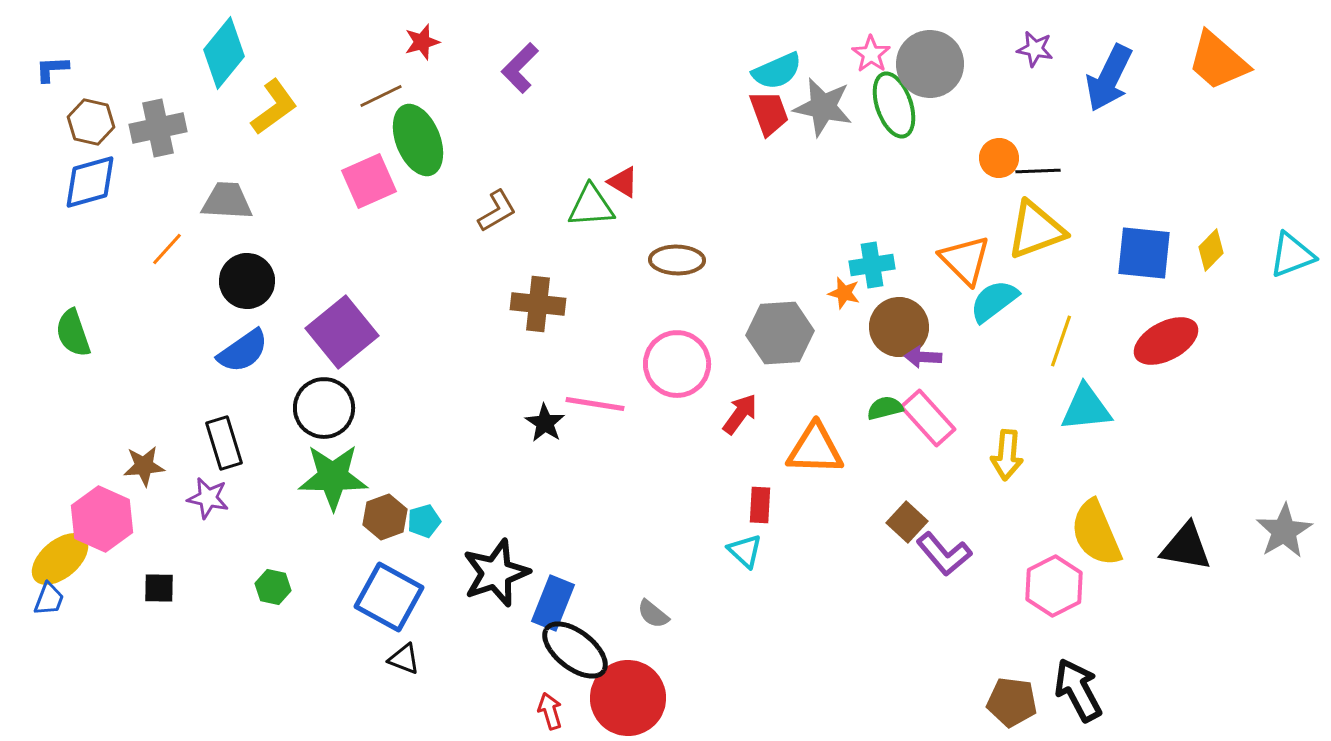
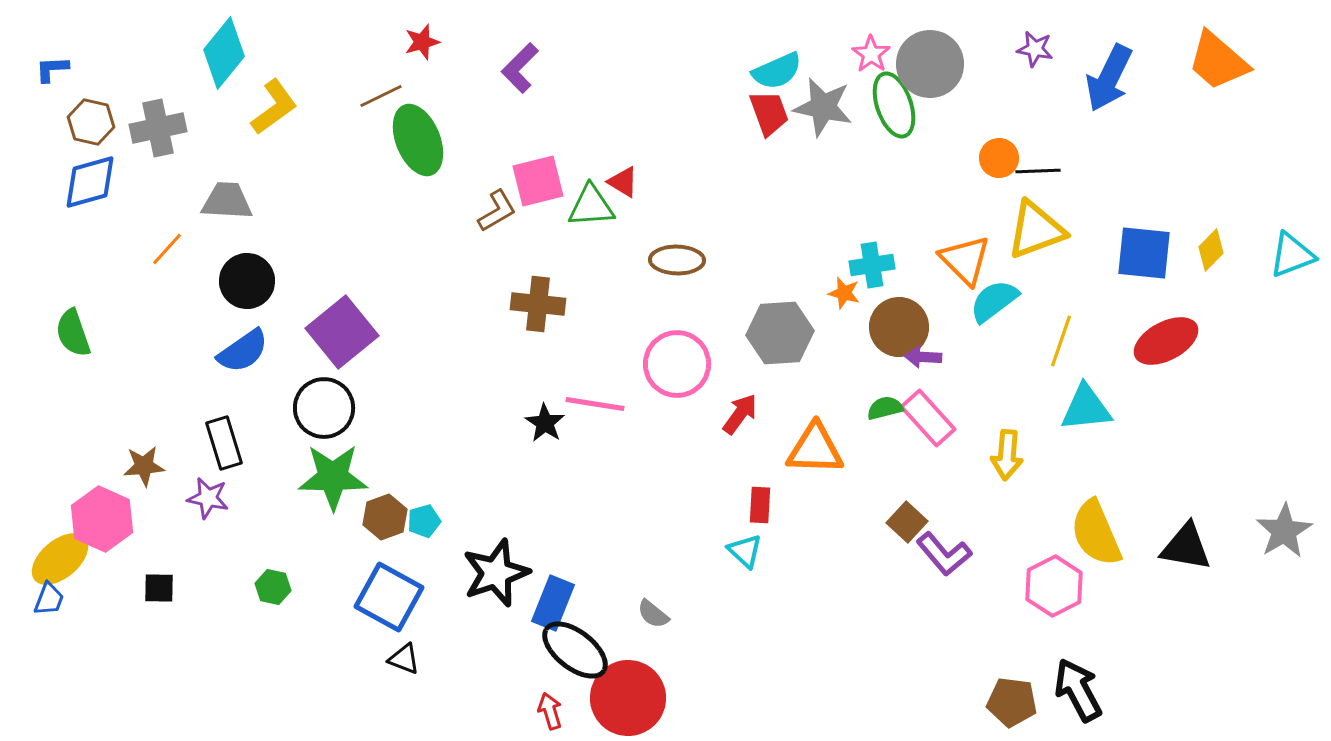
pink square at (369, 181): moved 169 px right; rotated 10 degrees clockwise
